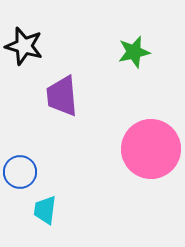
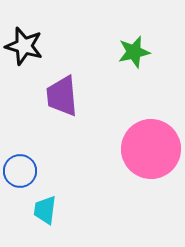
blue circle: moved 1 px up
